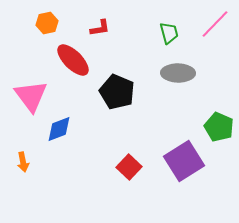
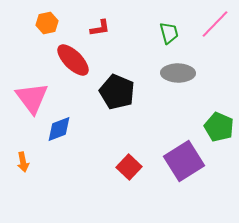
pink triangle: moved 1 px right, 2 px down
